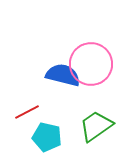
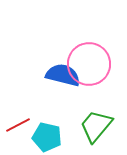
pink circle: moved 2 px left
red line: moved 9 px left, 13 px down
green trapezoid: rotated 15 degrees counterclockwise
